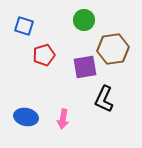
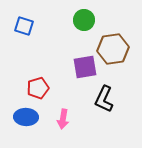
red pentagon: moved 6 px left, 33 px down
blue ellipse: rotated 10 degrees counterclockwise
